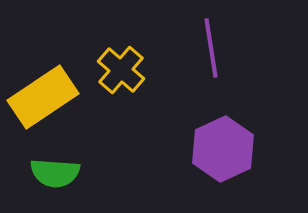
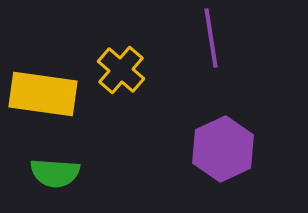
purple line: moved 10 px up
yellow rectangle: moved 3 px up; rotated 42 degrees clockwise
